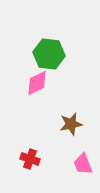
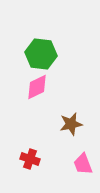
green hexagon: moved 8 px left
pink diamond: moved 4 px down
